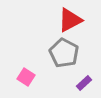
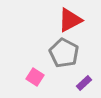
pink square: moved 9 px right
